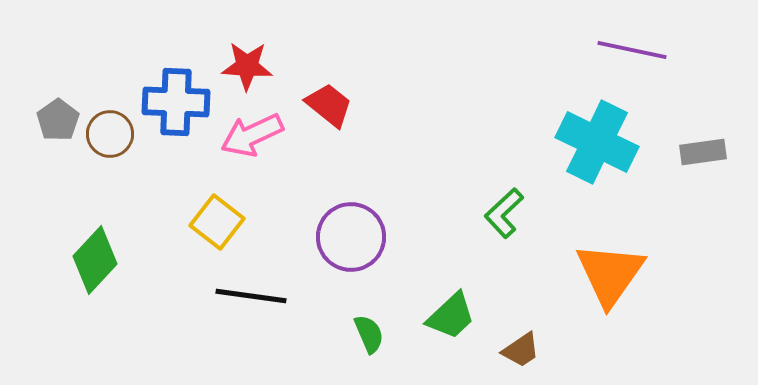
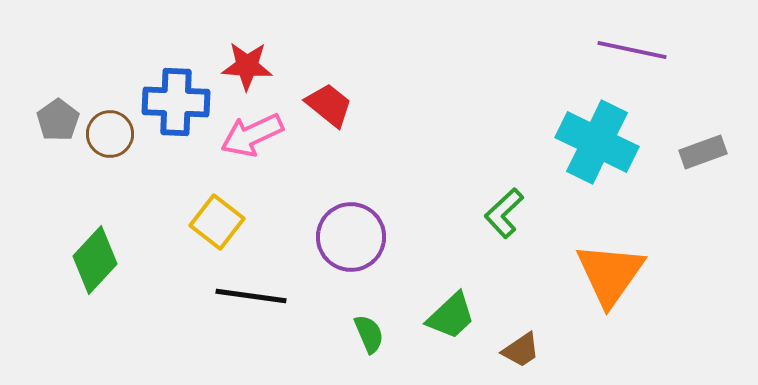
gray rectangle: rotated 12 degrees counterclockwise
